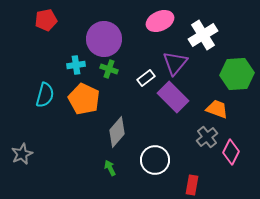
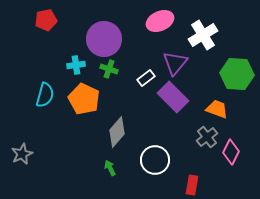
green hexagon: rotated 8 degrees clockwise
